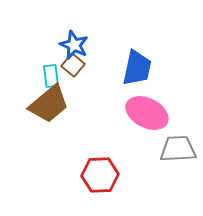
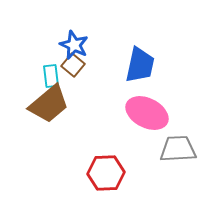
blue trapezoid: moved 3 px right, 3 px up
red hexagon: moved 6 px right, 2 px up
